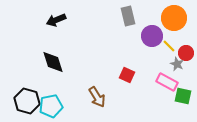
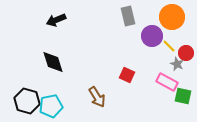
orange circle: moved 2 px left, 1 px up
